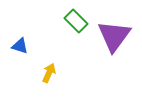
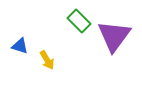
green rectangle: moved 3 px right
yellow arrow: moved 2 px left, 13 px up; rotated 126 degrees clockwise
